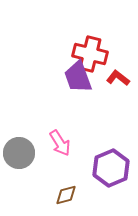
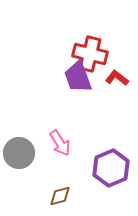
red L-shape: moved 1 px left
brown diamond: moved 6 px left, 1 px down
